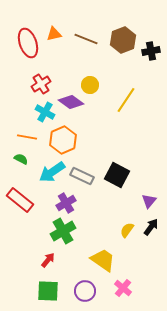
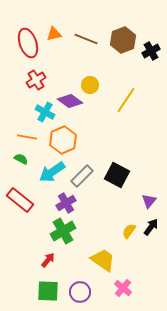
black cross: rotated 18 degrees counterclockwise
red cross: moved 5 px left, 4 px up
purple diamond: moved 1 px left, 1 px up
gray rectangle: rotated 70 degrees counterclockwise
yellow semicircle: moved 2 px right, 1 px down
purple circle: moved 5 px left, 1 px down
